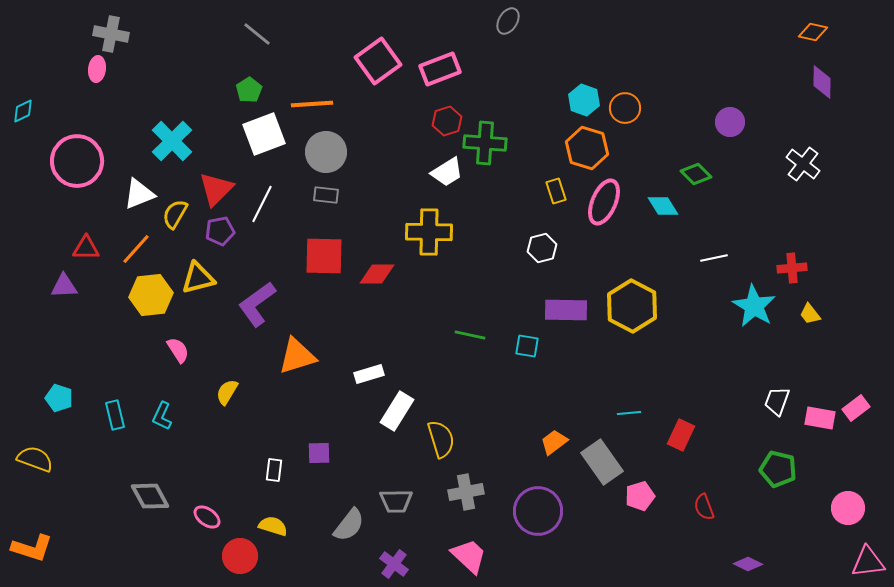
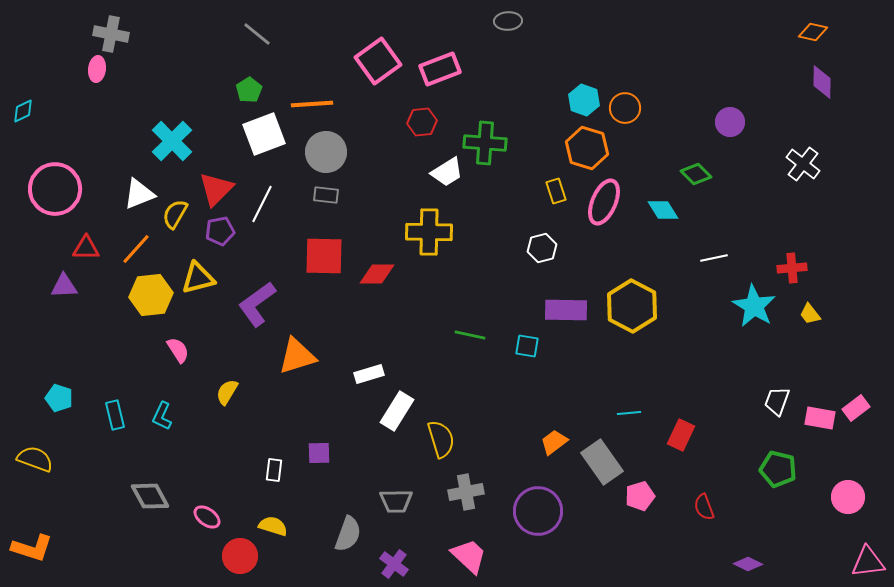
gray ellipse at (508, 21): rotated 56 degrees clockwise
red hexagon at (447, 121): moved 25 px left, 1 px down; rotated 12 degrees clockwise
pink circle at (77, 161): moved 22 px left, 28 px down
cyan diamond at (663, 206): moved 4 px down
pink circle at (848, 508): moved 11 px up
gray semicircle at (349, 525): moved 1 px left, 9 px down; rotated 18 degrees counterclockwise
